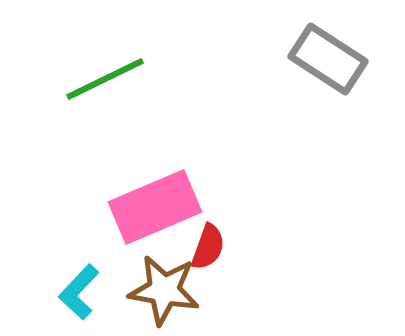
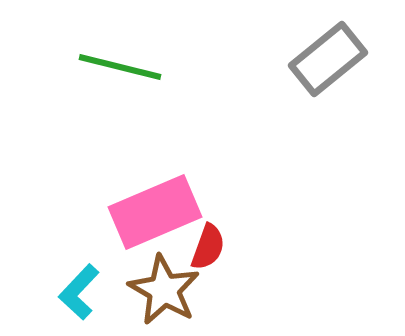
gray rectangle: rotated 72 degrees counterclockwise
green line: moved 15 px right, 12 px up; rotated 40 degrees clockwise
pink rectangle: moved 5 px down
brown star: rotated 20 degrees clockwise
